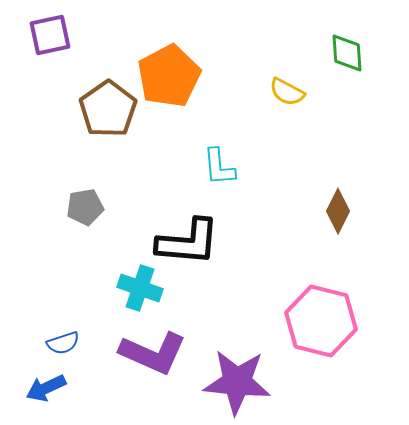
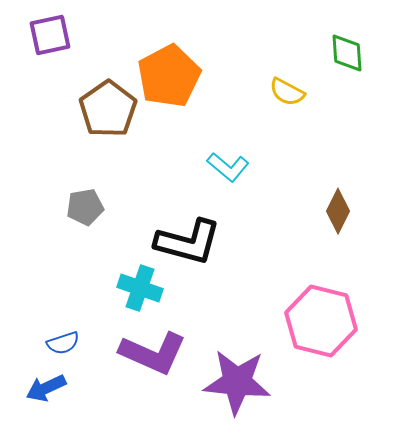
cyan L-shape: moved 9 px right; rotated 45 degrees counterclockwise
black L-shape: rotated 10 degrees clockwise
